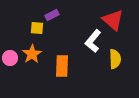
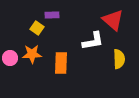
purple rectangle: rotated 24 degrees clockwise
yellow square: rotated 32 degrees clockwise
white L-shape: rotated 140 degrees counterclockwise
orange star: rotated 30 degrees clockwise
yellow semicircle: moved 4 px right
orange rectangle: moved 1 px left, 3 px up
